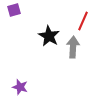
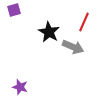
red line: moved 1 px right, 1 px down
black star: moved 4 px up
gray arrow: rotated 110 degrees clockwise
